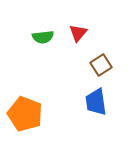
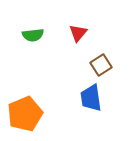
green semicircle: moved 10 px left, 2 px up
blue trapezoid: moved 5 px left, 4 px up
orange pentagon: rotated 28 degrees clockwise
